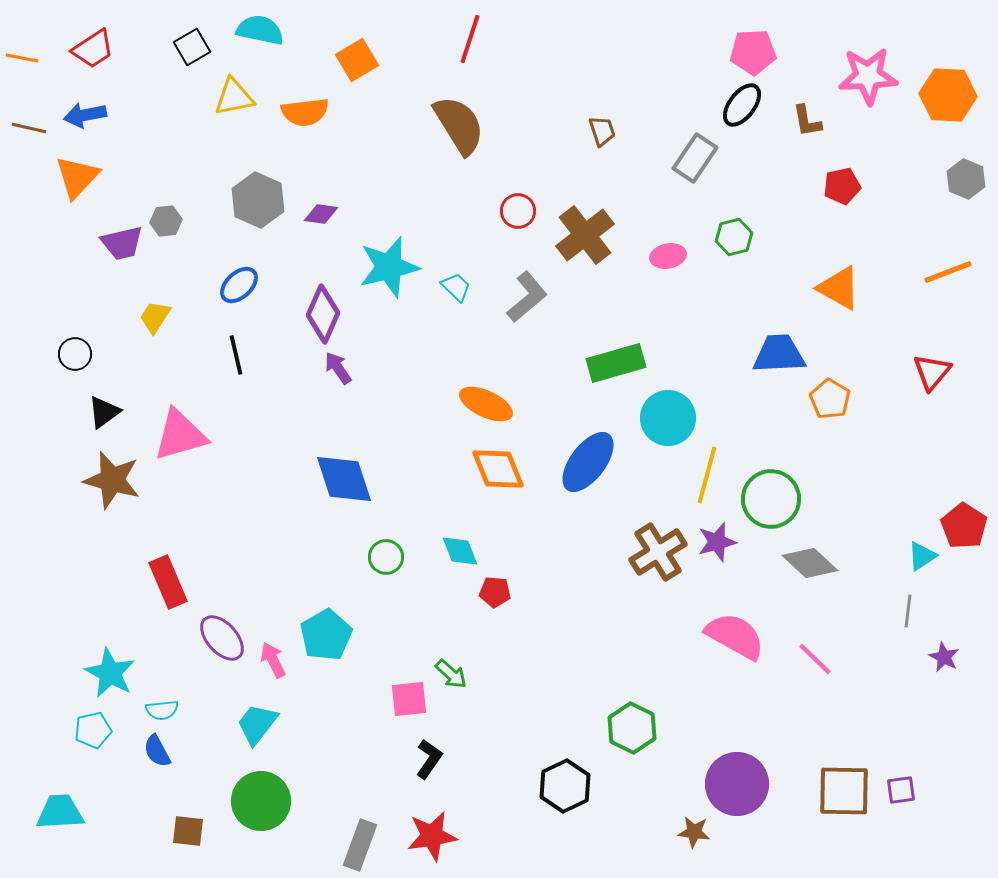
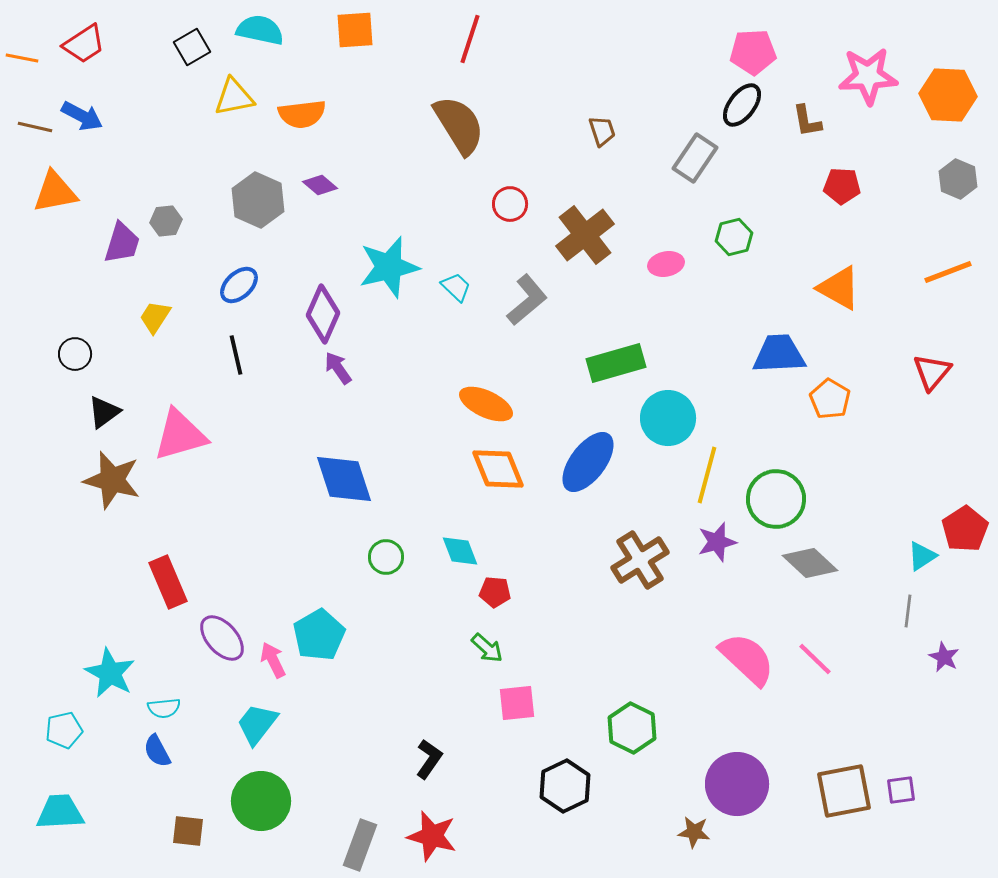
red trapezoid at (93, 49): moved 9 px left, 5 px up
orange square at (357, 60): moved 2 px left, 30 px up; rotated 27 degrees clockwise
orange semicircle at (305, 112): moved 3 px left, 2 px down
blue arrow at (85, 115): moved 3 px left, 1 px down; rotated 141 degrees counterclockwise
brown line at (29, 128): moved 6 px right, 1 px up
orange triangle at (77, 177): moved 22 px left, 15 px down; rotated 36 degrees clockwise
gray hexagon at (966, 179): moved 8 px left
red pentagon at (842, 186): rotated 15 degrees clockwise
red circle at (518, 211): moved 8 px left, 7 px up
purple diamond at (321, 214): moved 1 px left, 29 px up; rotated 32 degrees clockwise
purple trapezoid at (122, 243): rotated 60 degrees counterclockwise
pink ellipse at (668, 256): moved 2 px left, 8 px down
gray L-shape at (527, 297): moved 3 px down
green circle at (771, 499): moved 5 px right
red pentagon at (964, 526): moved 1 px right, 3 px down; rotated 6 degrees clockwise
brown cross at (658, 552): moved 18 px left, 8 px down
cyan pentagon at (326, 635): moved 7 px left
pink semicircle at (735, 636): moved 12 px right, 23 px down; rotated 14 degrees clockwise
green arrow at (451, 674): moved 36 px right, 26 px up
pink square at (409, 699): moved 108 px right, 4 px down
cyan semicircle at (162, 710): moved 2 px right, 2 px up
cyan pentagon at (93, 730): moved 29 px left
brown square at (844, 791): rotated 12 degrees counterclockwise
red star at (432, 836): rotated 24 degrees clockwise
